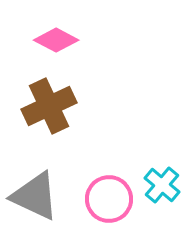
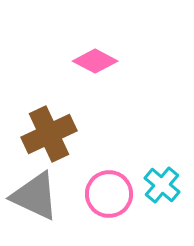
pink diamond: moved 39 px right, 21 px down
brown cross: moved 28 px down
pink circle: moved 5 px up
